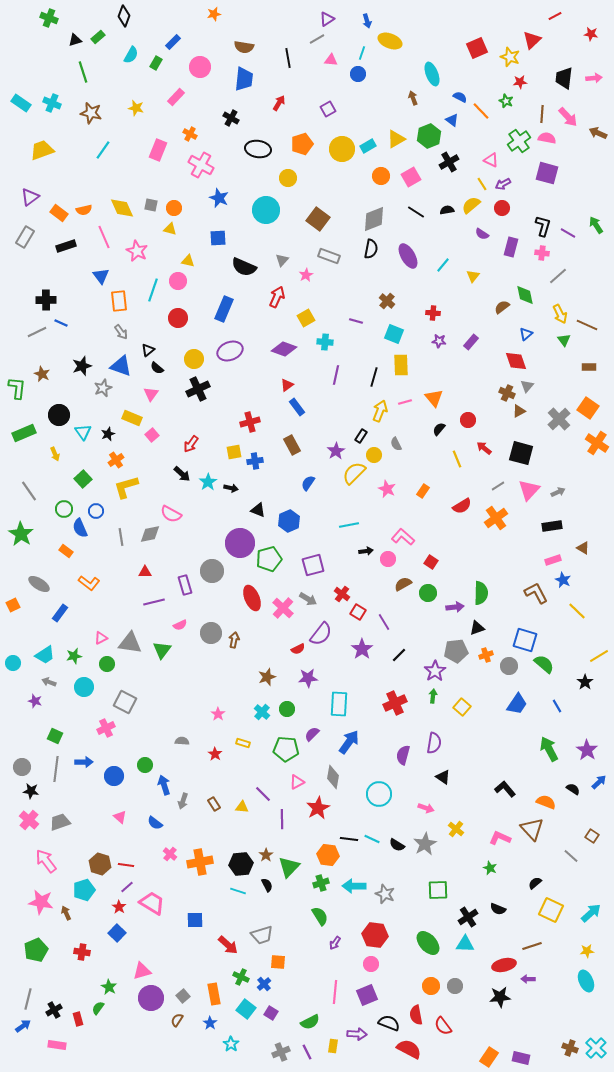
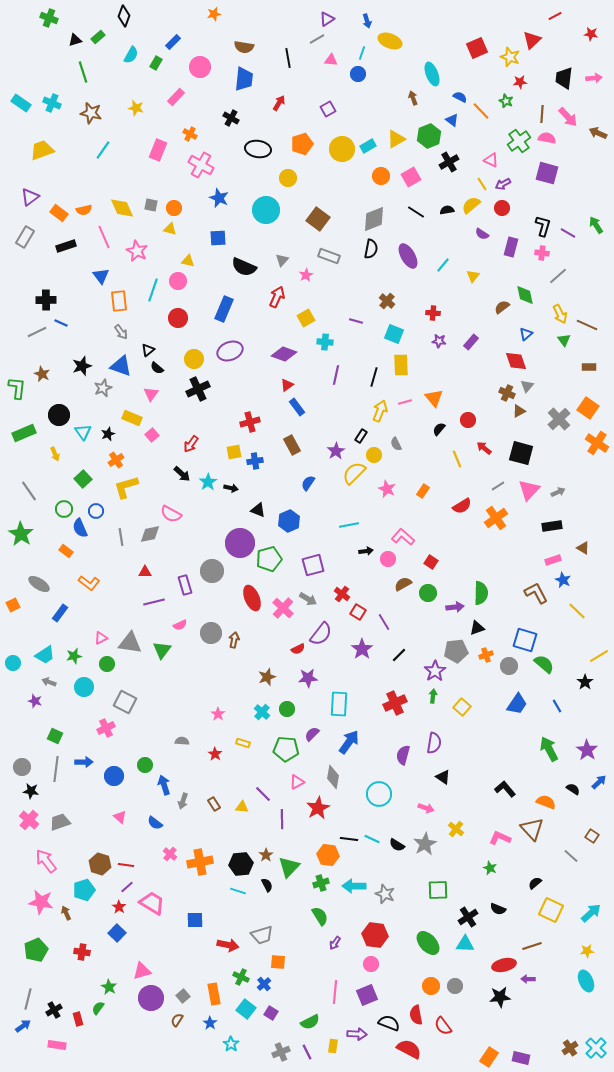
purple diamond at (284, 349): moved 5 px down
red arrow at (228, 945): rotated 30 degrees counterclockwise
brown cross at (570, 1048): rotated 35 degrees clockwise
